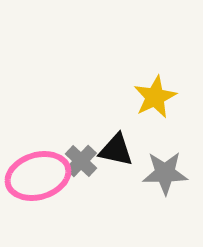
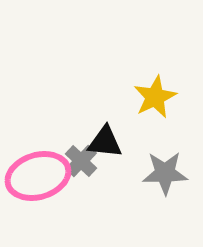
black triangle: moved 11 px left, 8 px up; rotated 6 degrees counterclockwise
